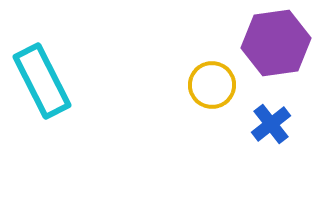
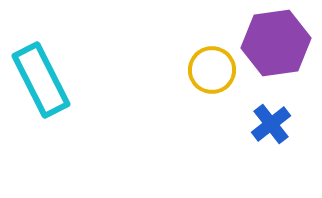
cyan rectangle: moved 1 px left, 1 px up
yellow circle: moved 15 px up
